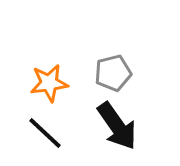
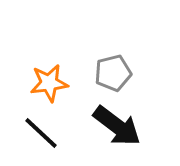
black arrow: rotated 18 degrees counterclockwise
black line: moved 4 px left
